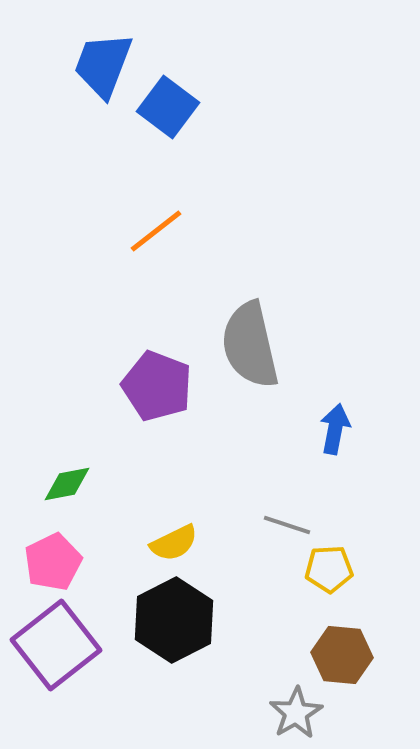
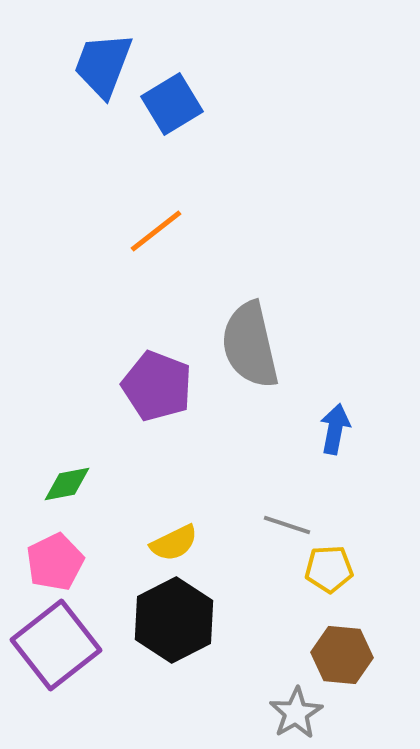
blue square: moved 4 px right, 3 px up; rotated 22 degrees clockwise
pink pentagon: moved 2 px right
